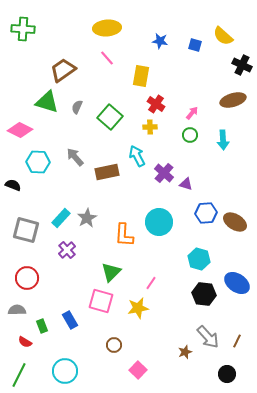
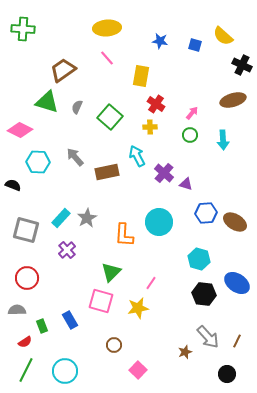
red semicircle at (25, 342): rotated 64 degrees counterclockwise
green line at (19, 375): moved 7 px right, 5 px up
